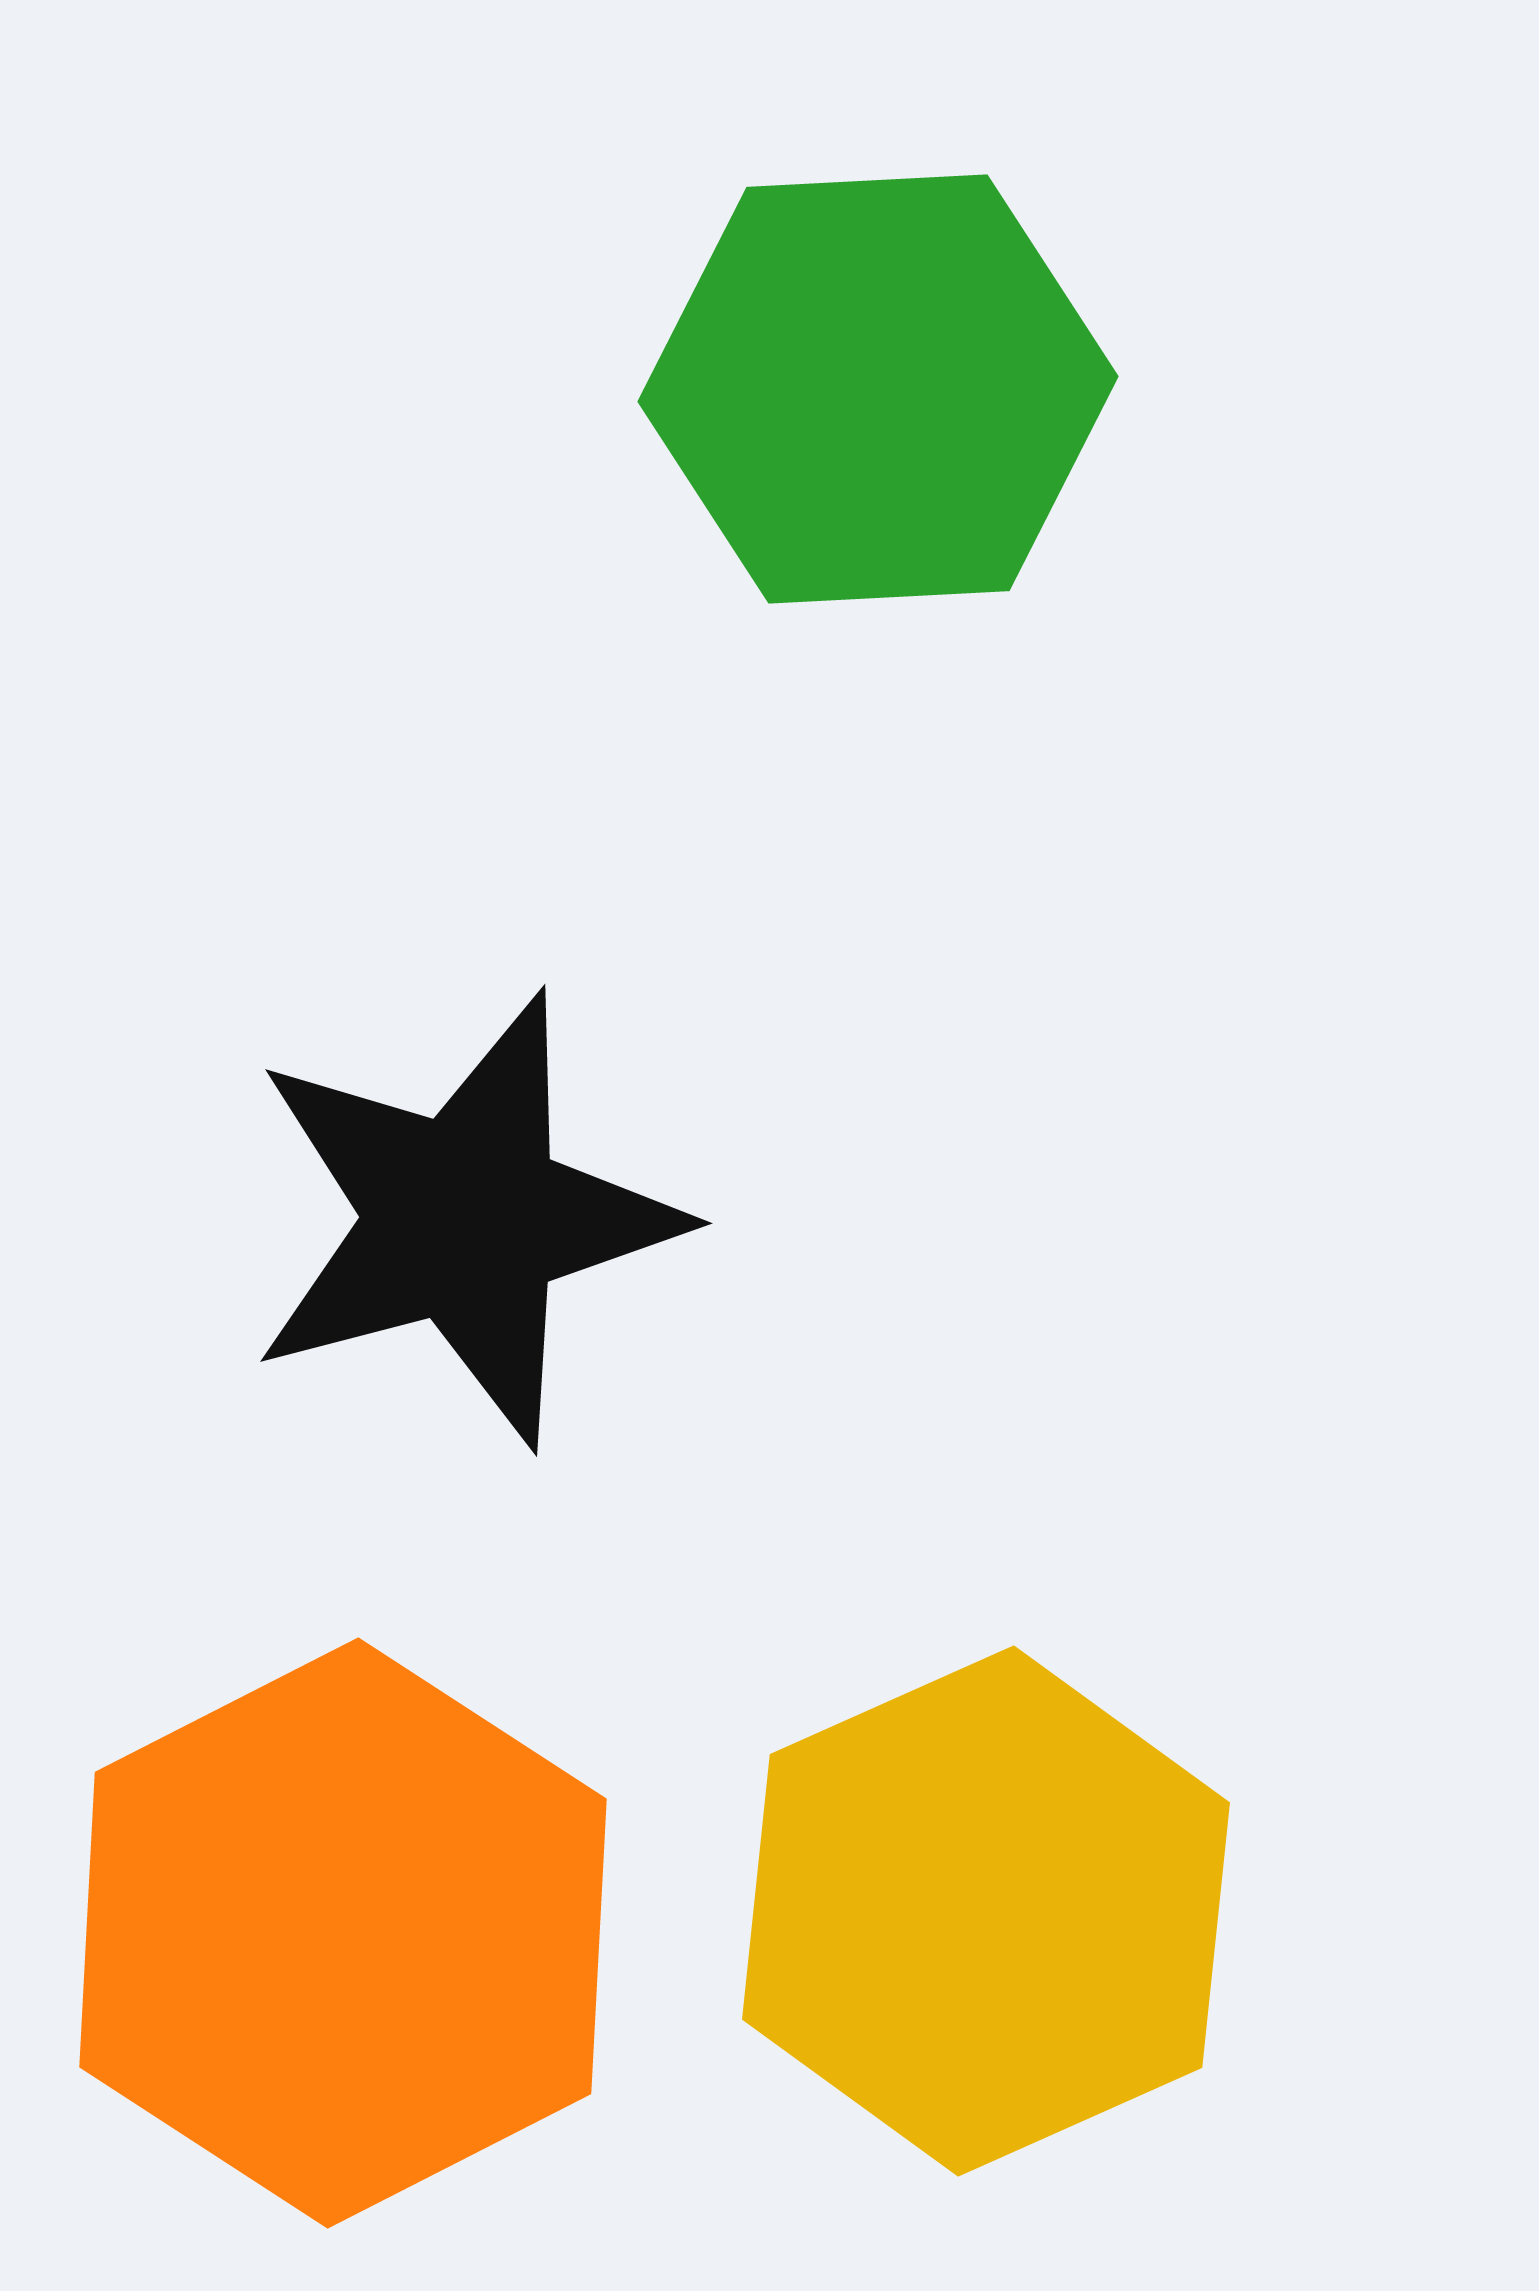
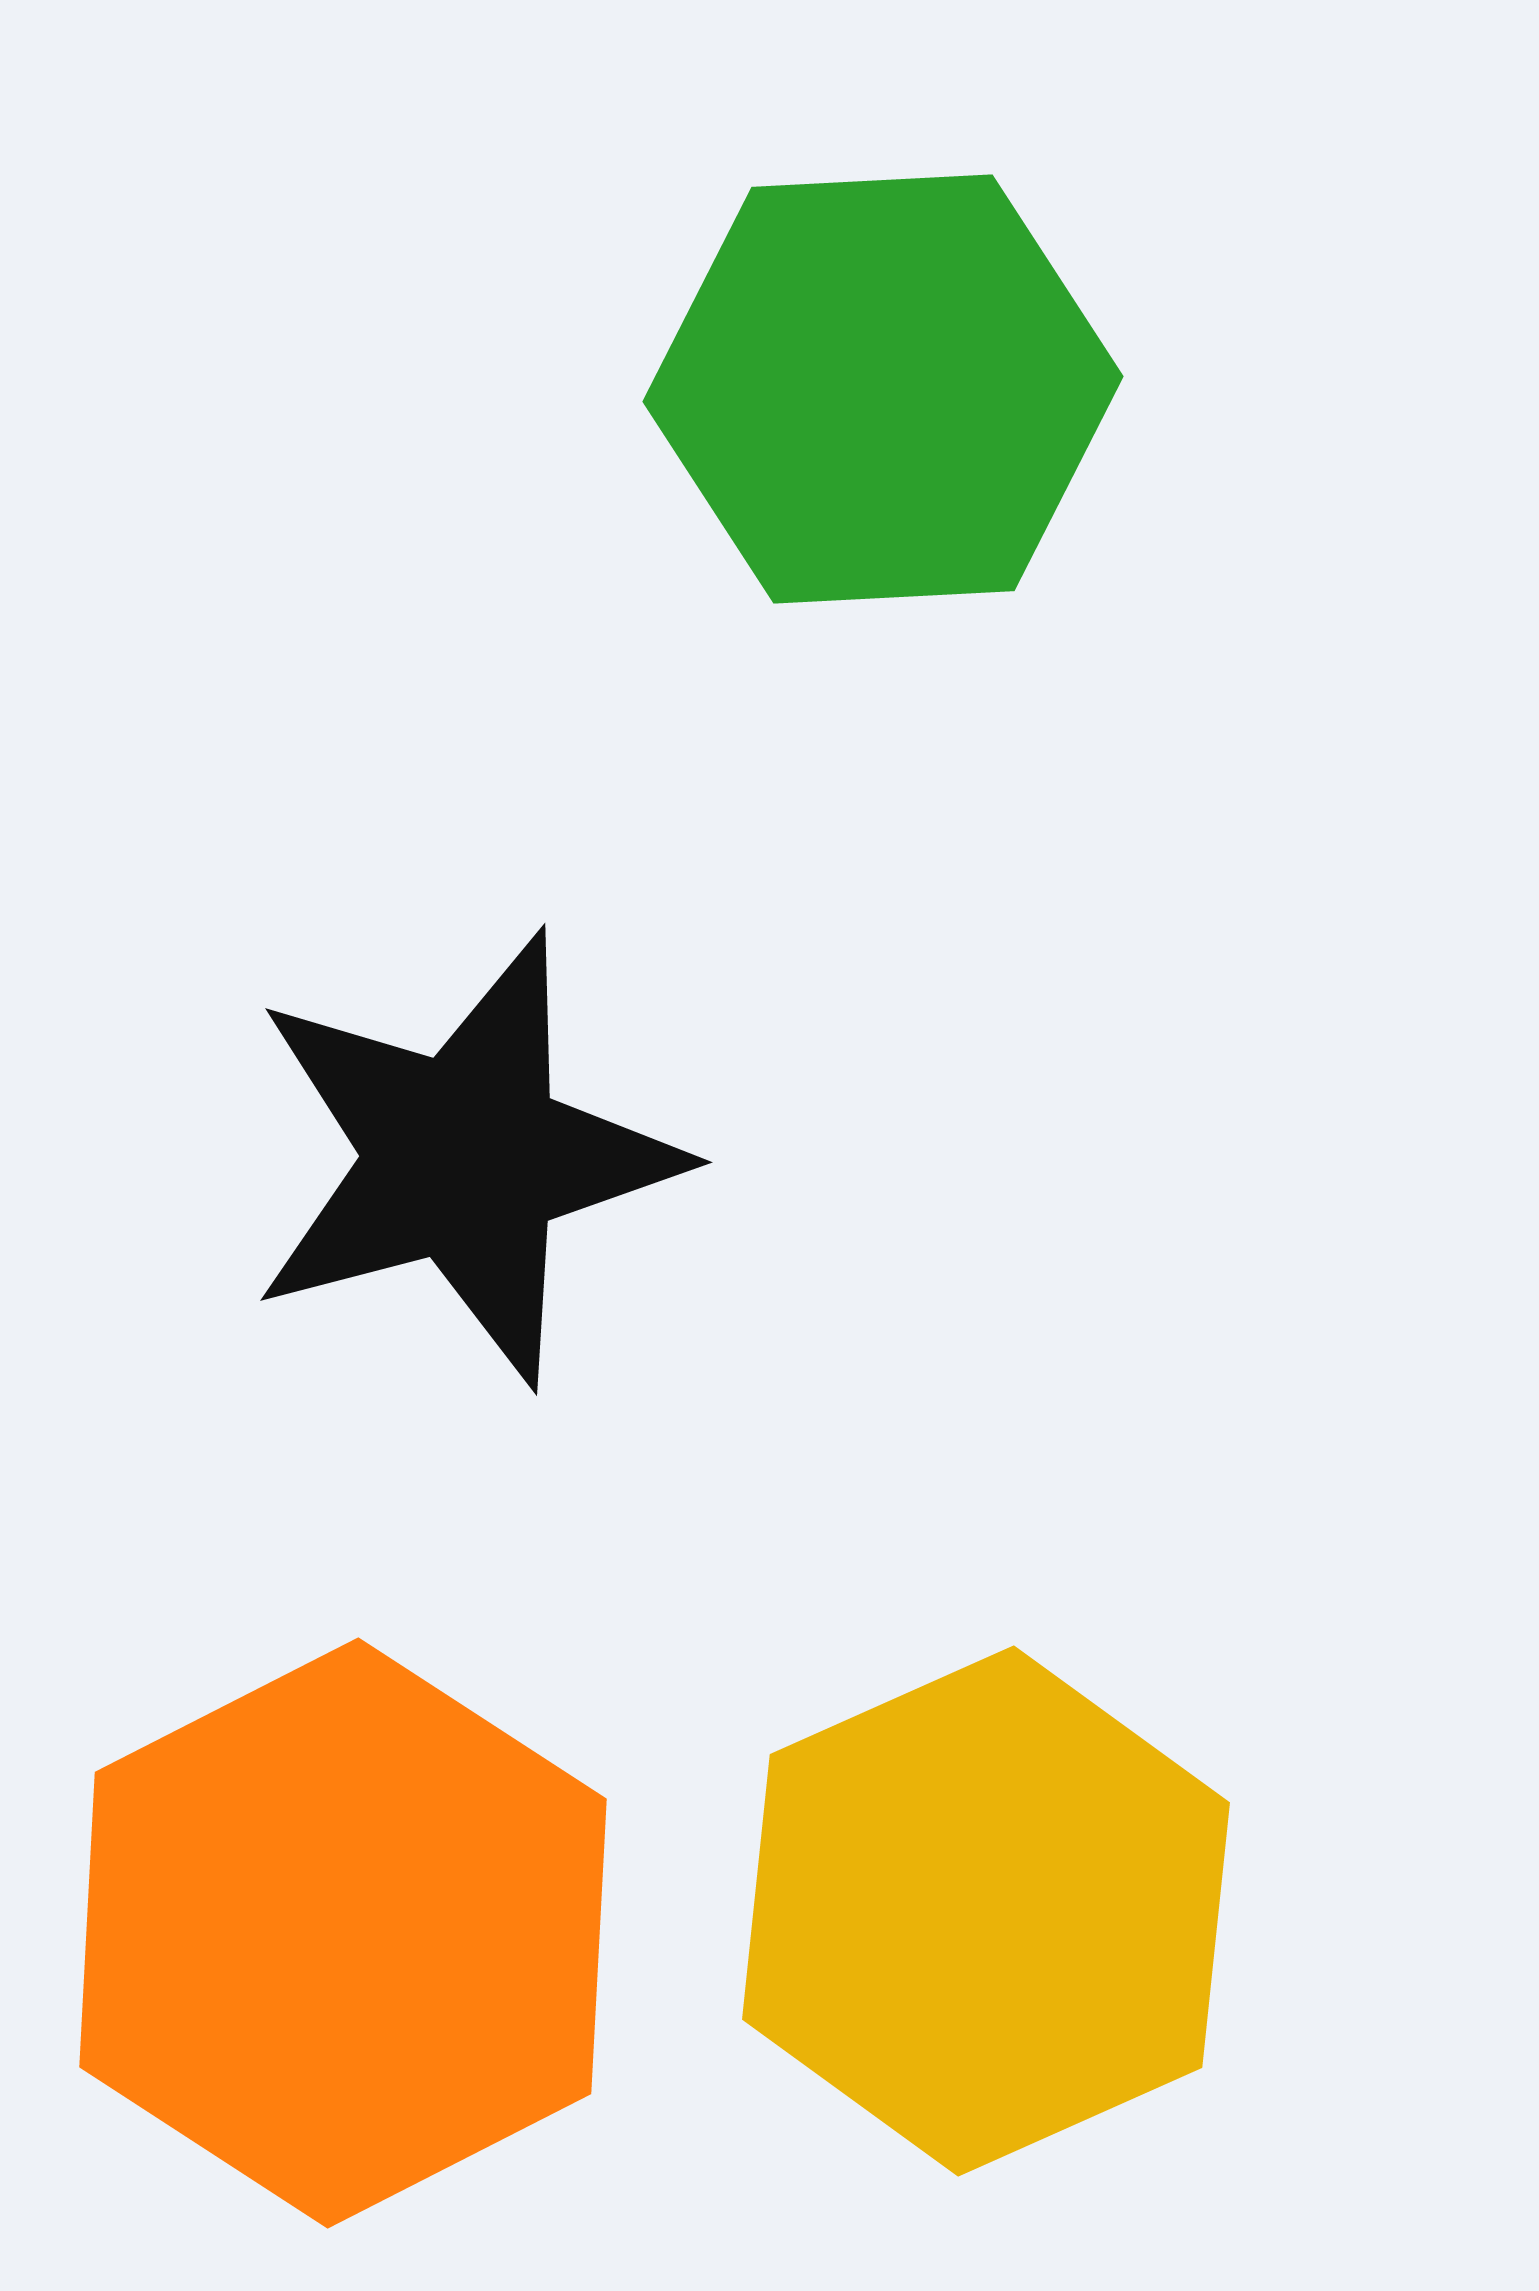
green hexagon: moved 5 px right
black star: moved 61 px up
